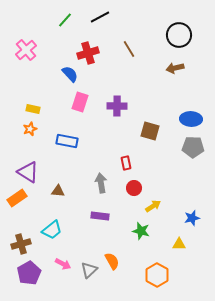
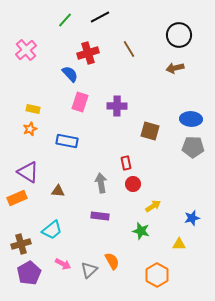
red circle: moved 1 px left, 4 px up
orange rectangle: rotated 12 degrees clockwise
